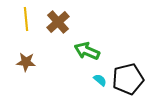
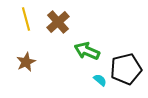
yellow line: rotated 10 degrees counterclockwise
brown star: rotated 30 degrees counterclockwise
black pentagon: moved 2 px left, 10 px up
